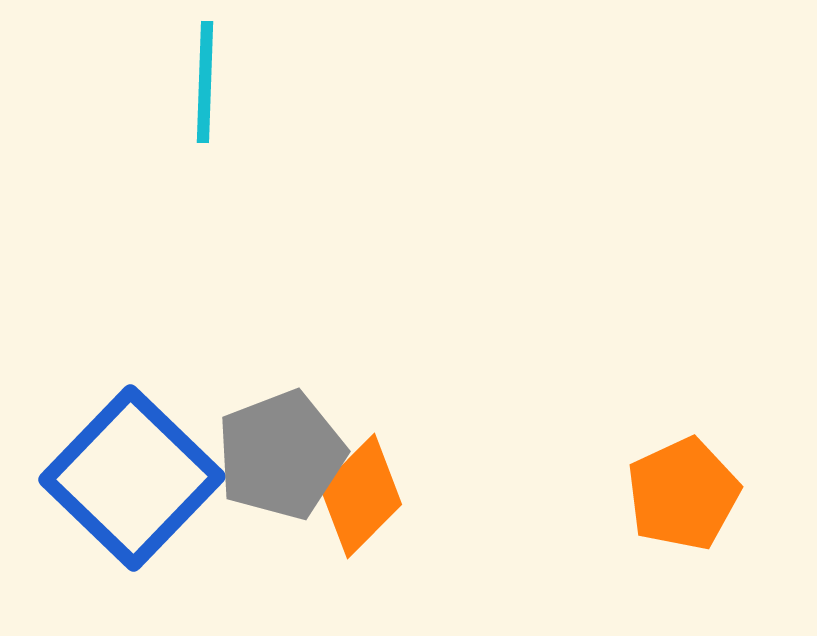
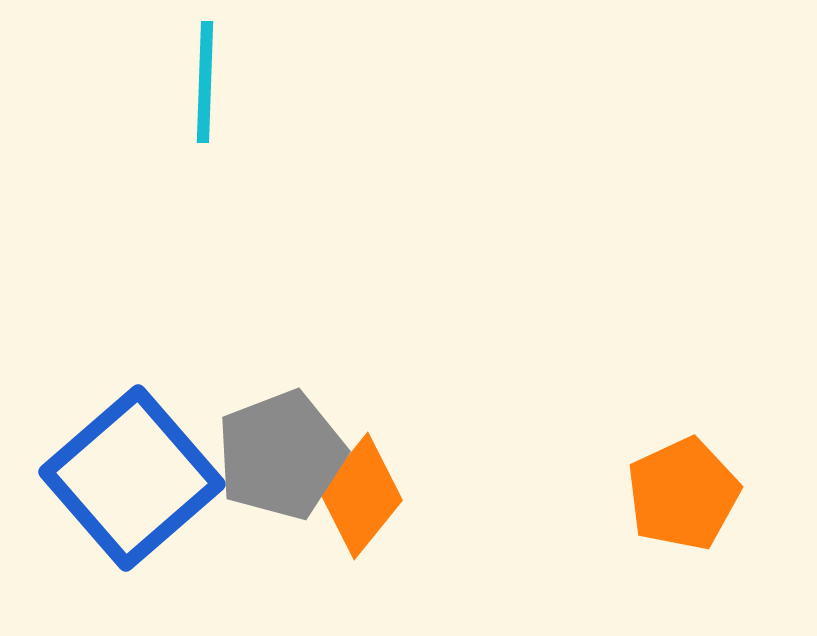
blue square: rotated 5 degrees clockwise
orange diamond: rotated 6 degrees counterclockwise
